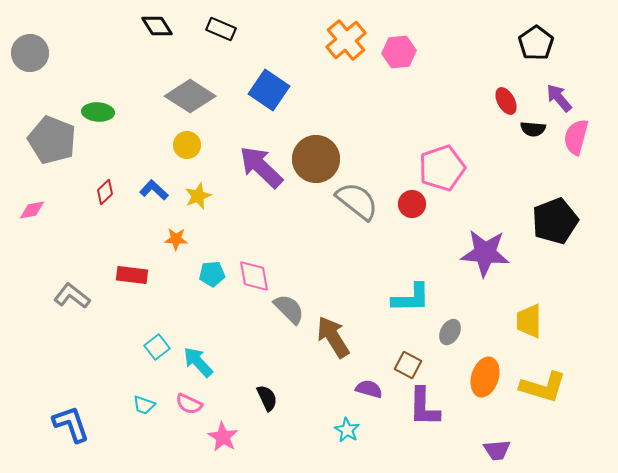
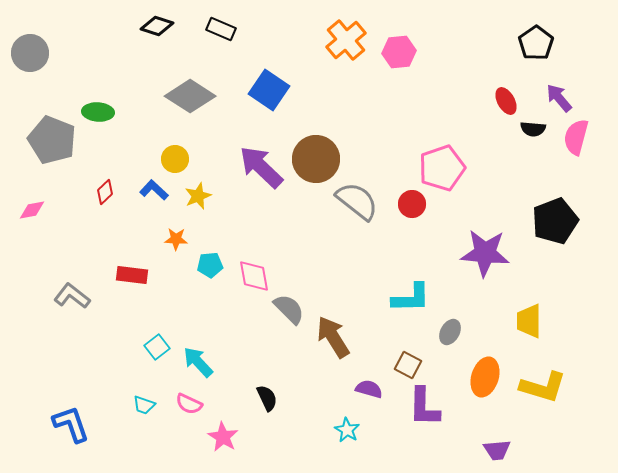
black diamond at (157, 26): rotated 40 degrees counterclockwise
yellow circle at (187, 145): moved 12 px left, 14 px down
cyan pentagon at (212, 274): moved 2 px left, 9 px up
